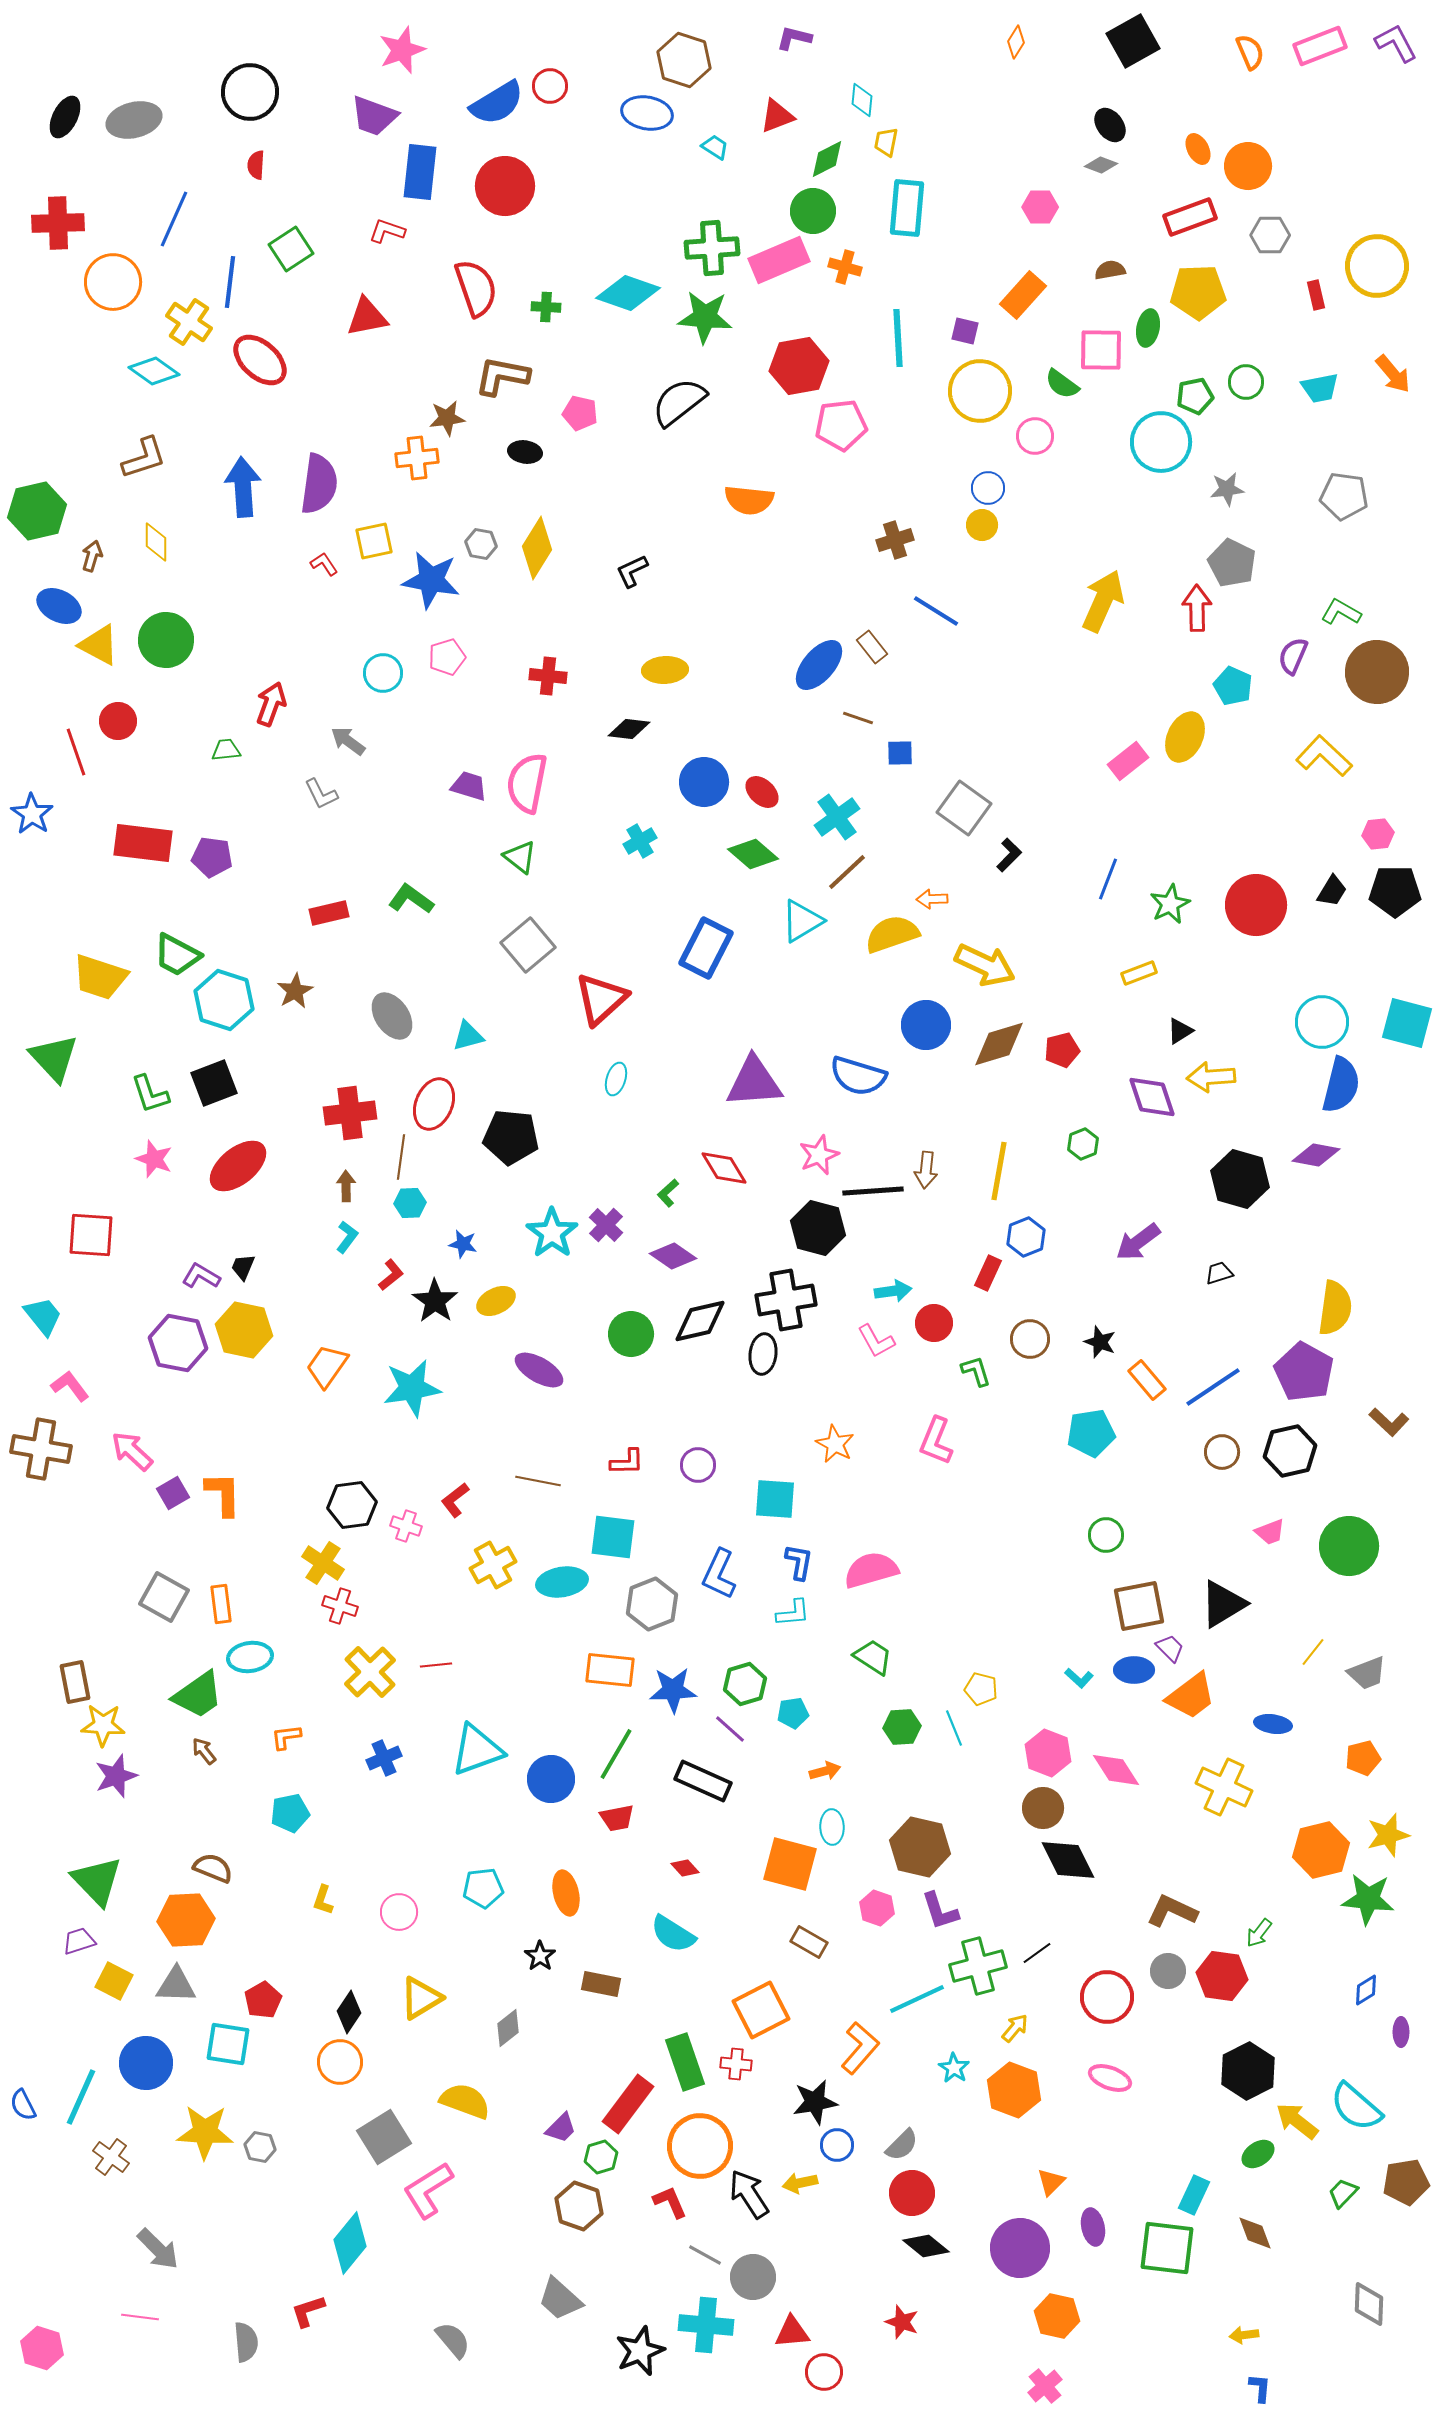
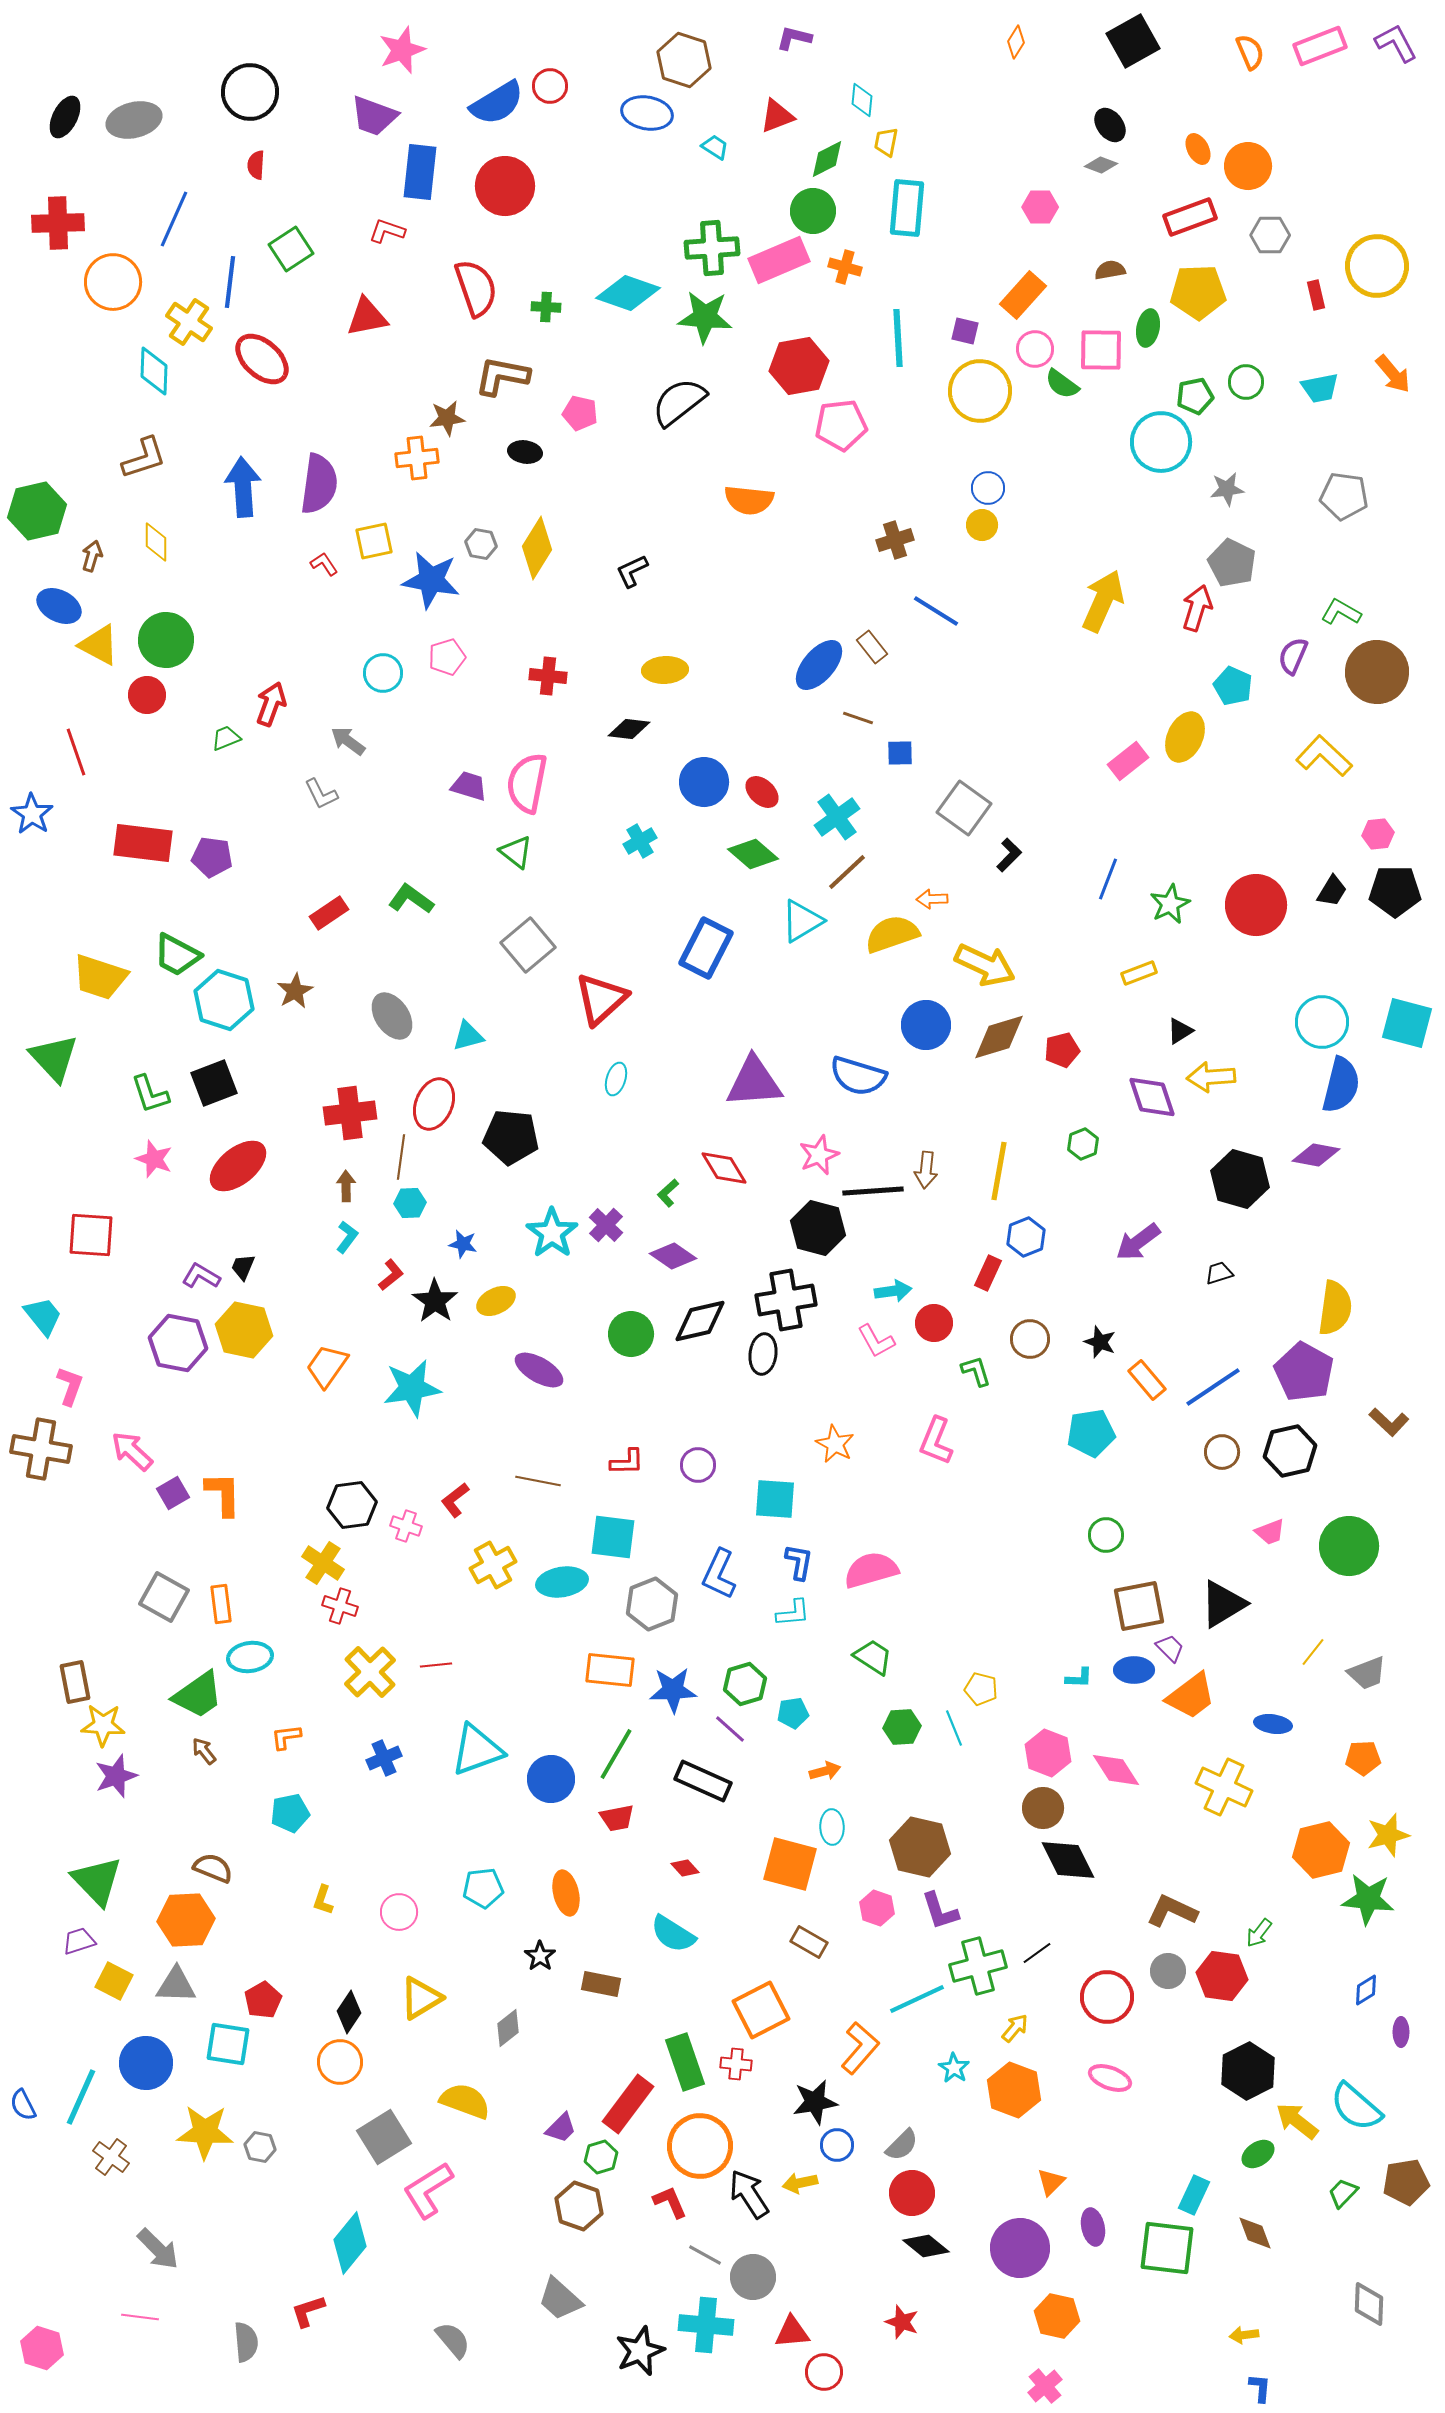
red ellipse at (260, 360): moved 2 px right, 1 px up
cyan diamond at (154, 371): rotated 57 degrees clockwise
pink circle at (1035, 436): moved 87 px up
red arrow at (1197, 608): rotated 18 degrees clockwise
red circle at (118, 721): moved 29 px right, 26 px up
green trapezoid at (226, 750): moved 12 px up; rotated 16 degrees counterclockwise
green triangle at (520, 857): moved 4 px left, 5 px up
red rectangle at (329, 913): rotated 21 degrees counterclockwise
brown diamond at (999, 1044): moved 7 px up
pink L-shape at (70, 1386): rotated 57 degrees clockwise
cyan L-shape at (1079, 1678): rotated 40 degrees counterclockwise
orange pentagon at (1363, 1758): rotated 12 degrees clockwise
